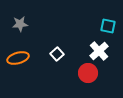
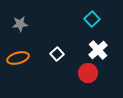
cyan square: moved 16 px left, 7 px up; rotated 35 degrees clockwise
white cross: moved 1 px left, 1 px up
